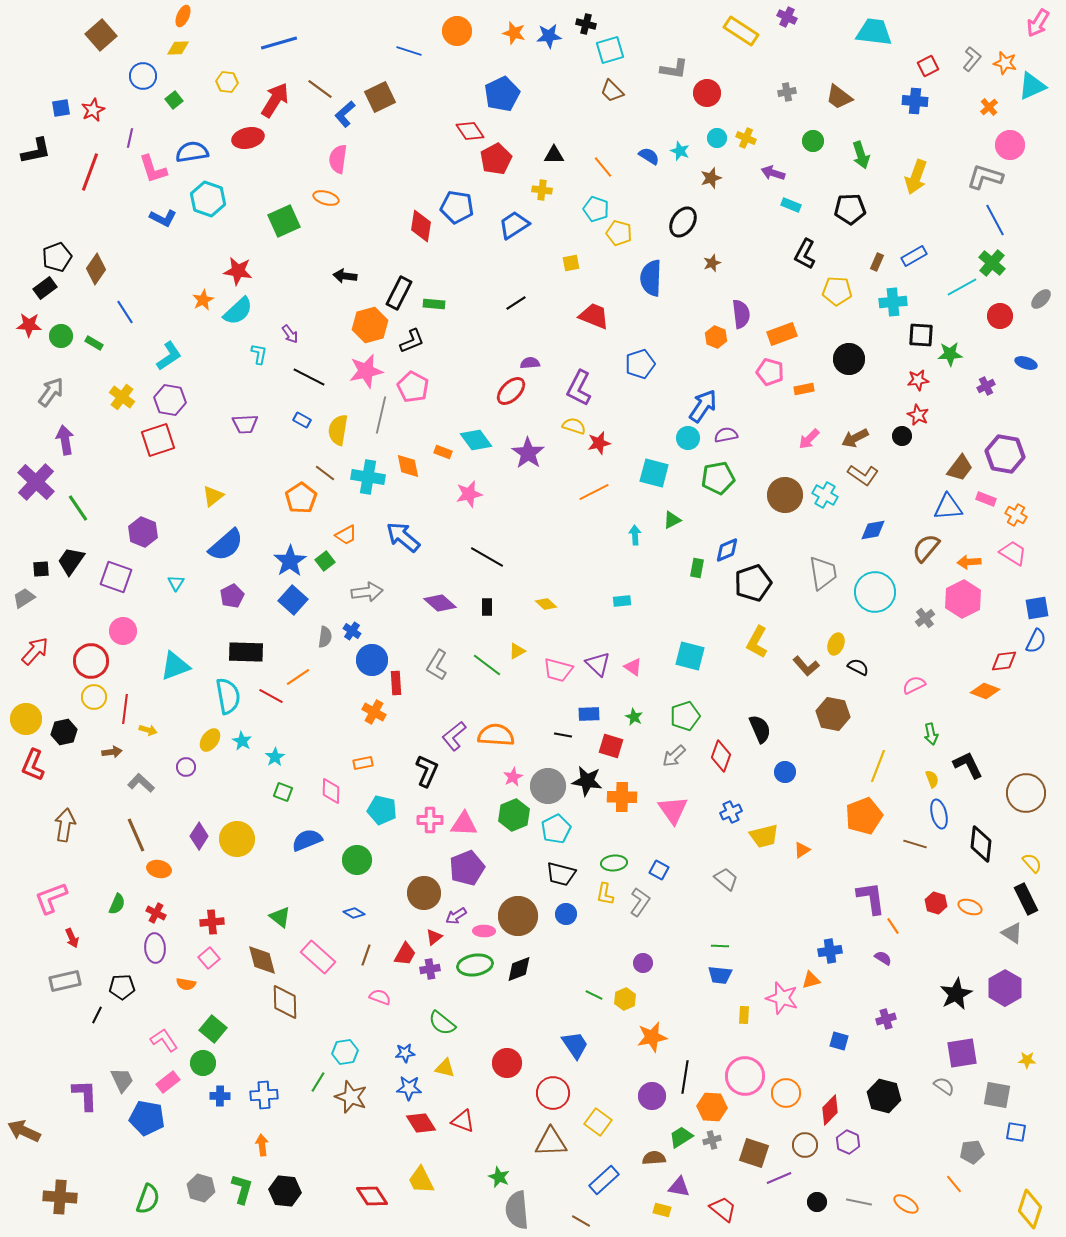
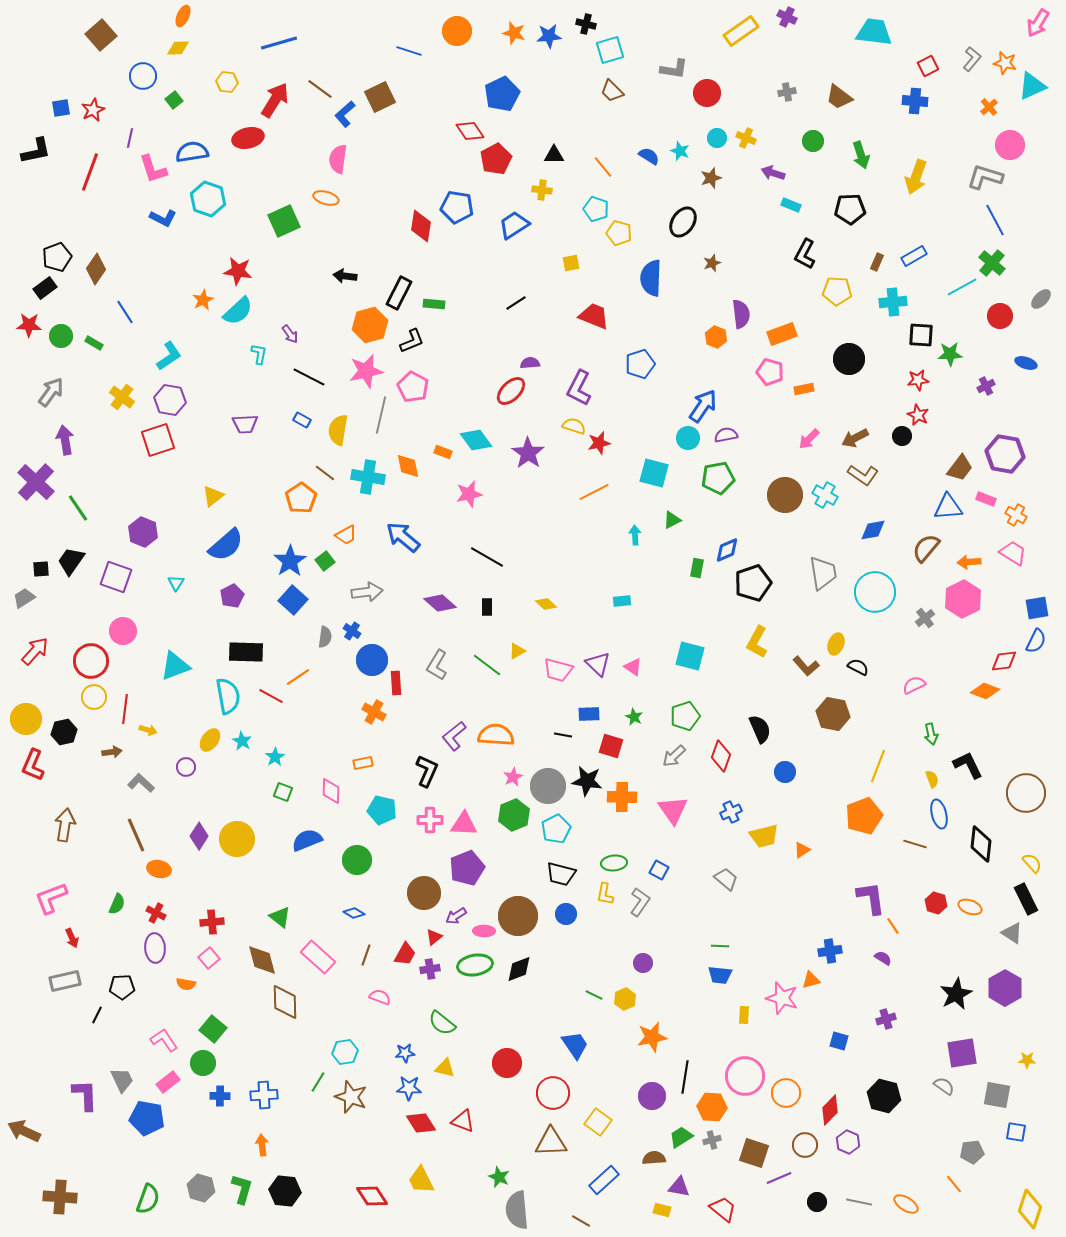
yellow rectangle at (741, 31): rotated 68 degrees counterclockwise
